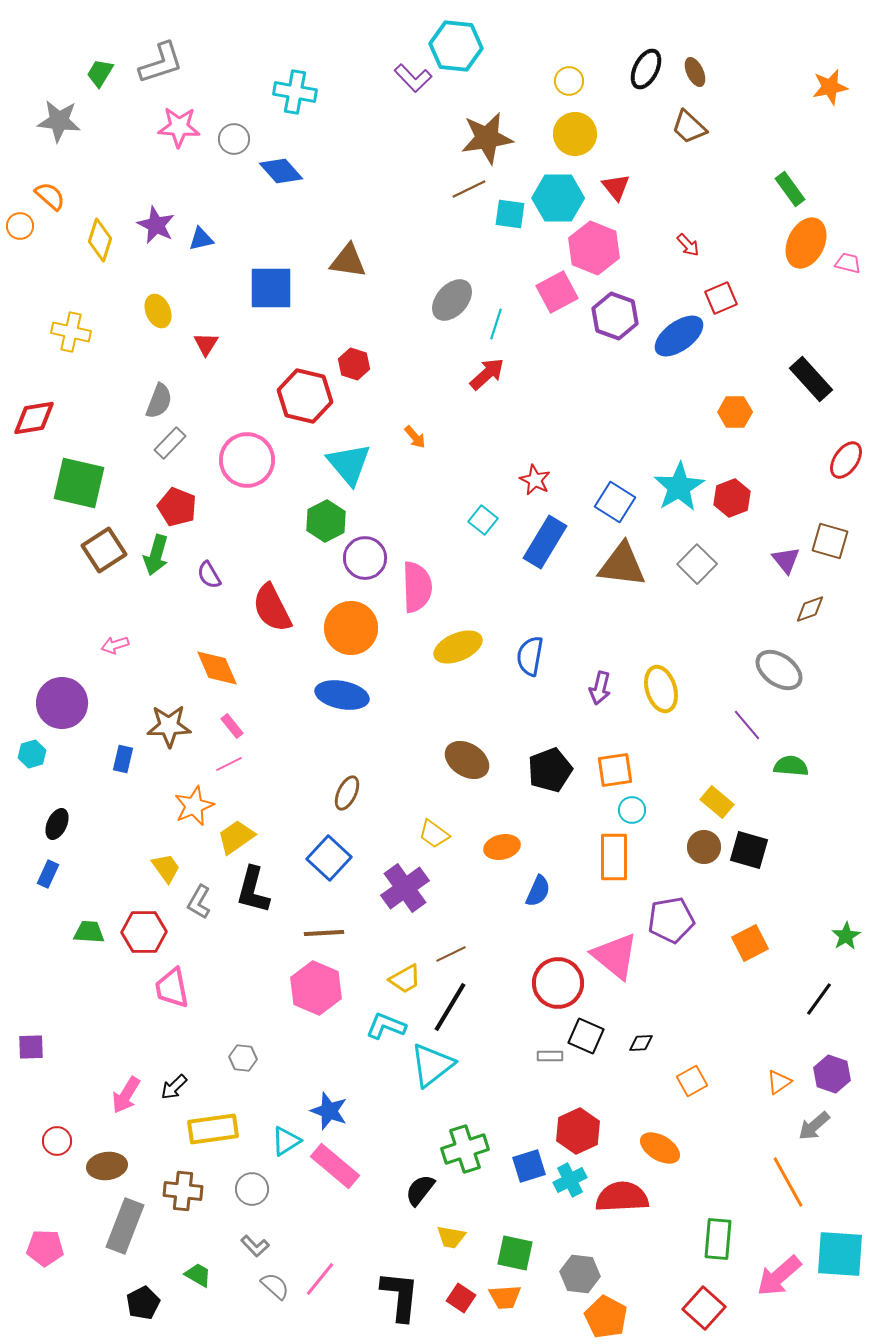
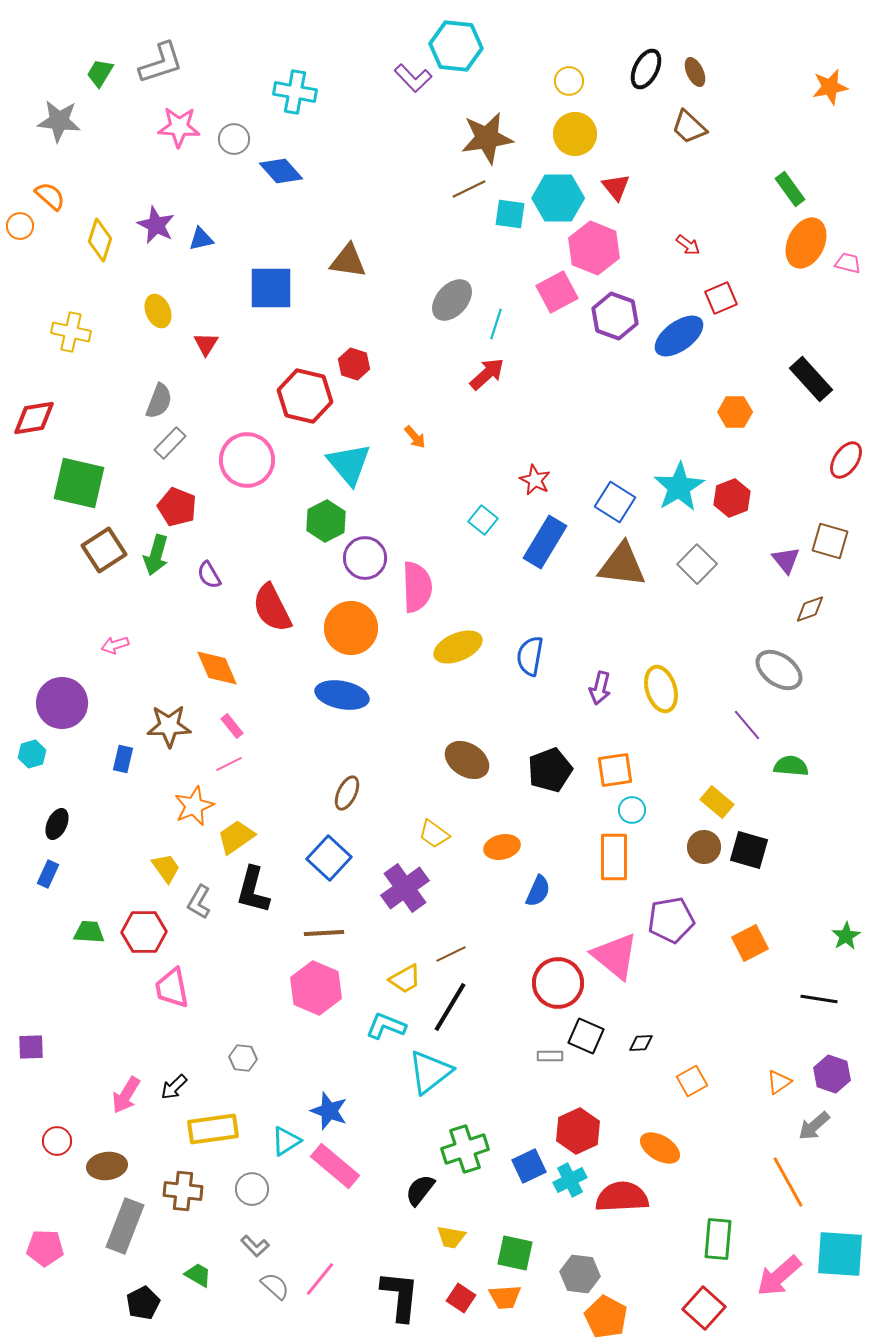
red arrow at (688, 245): rotated 10 degrees counterclockwise
black line at (819, 999): rotated 63 degrees clockwise
cyan triangle at (432, 1065): moved 2 px left, 7 px down
blue square at (529, 1166): rotated 8 degrees counterclockwise
